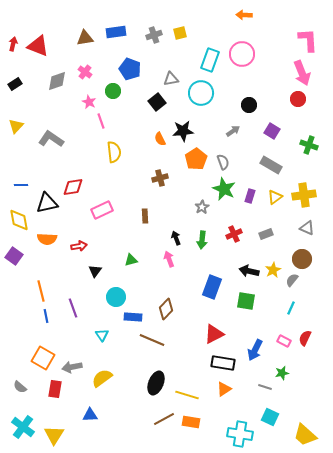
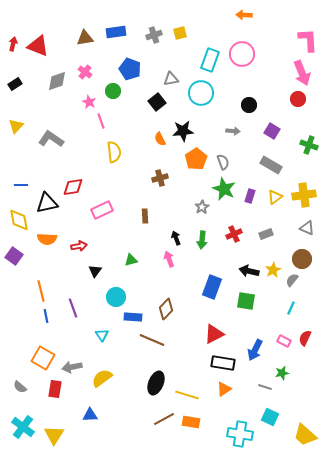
gray arrow at (233, 131): rotated 40 degrees clockwise
